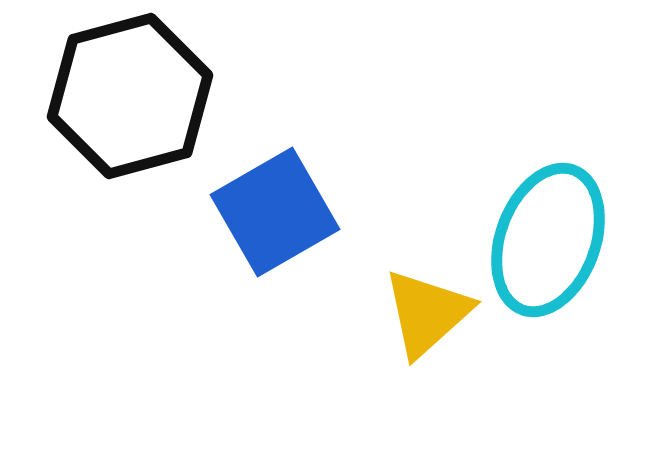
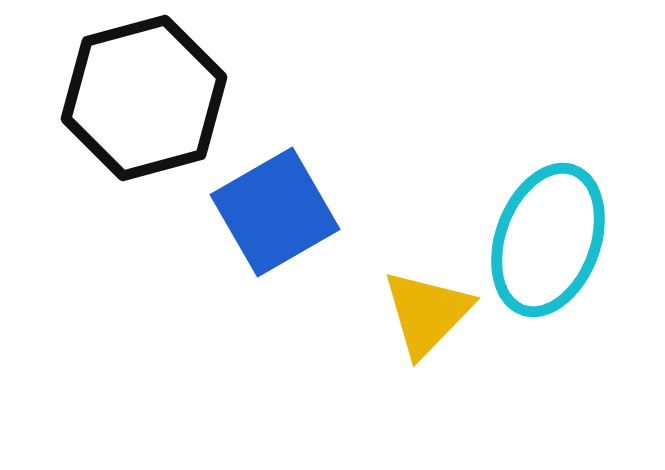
black hexagon: moved 14 px right, 2 px down
yellow triangle: rotated 4 degrees counterclockwise
